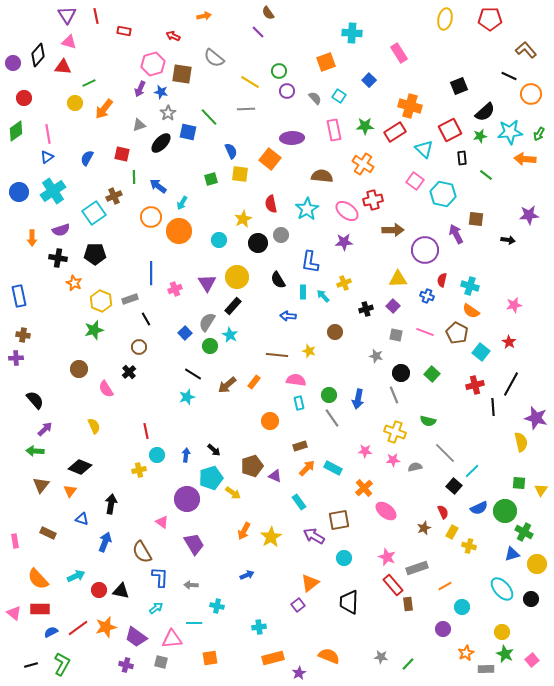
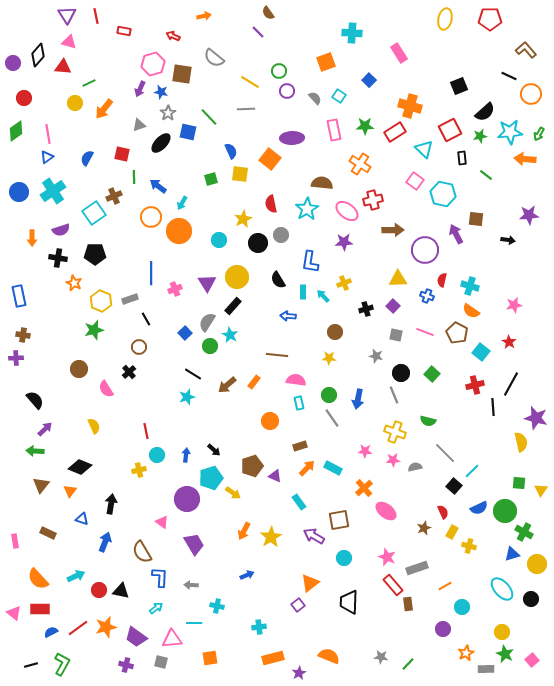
orange cross at (363, 164): moved 3 px left
brown semicircle at (322, 176): moved 7 px down
yellow star at (309, 351): moved 20 px right, 7 px down; rotated 16 degrees counterclockwise
